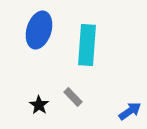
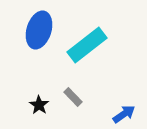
cyan rectangle: rotated 48 degrees clockwise
blue arrow: moved 6 px left, 3 px down
